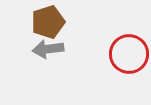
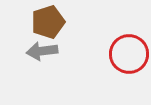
gray arrow: moved 6 px left, 2 px down
